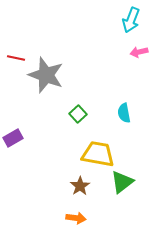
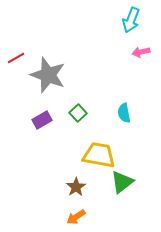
pink arrow: moved 2 px right
red line: rotated 42 degrees counterclockwise
gray star: moved 2 px right
green square: moved 1 px up
purple rectangle: moved 29 px right, 18 px up
yellow trapezoid: moved 1 px right, 1 px down
brown star: moved 4 px left, 1 px down
orange arrow: moved 1 px up; rotated 138 degrees clockwise
